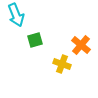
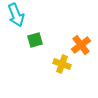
orange cross: rotated 12 degrees clockwise
